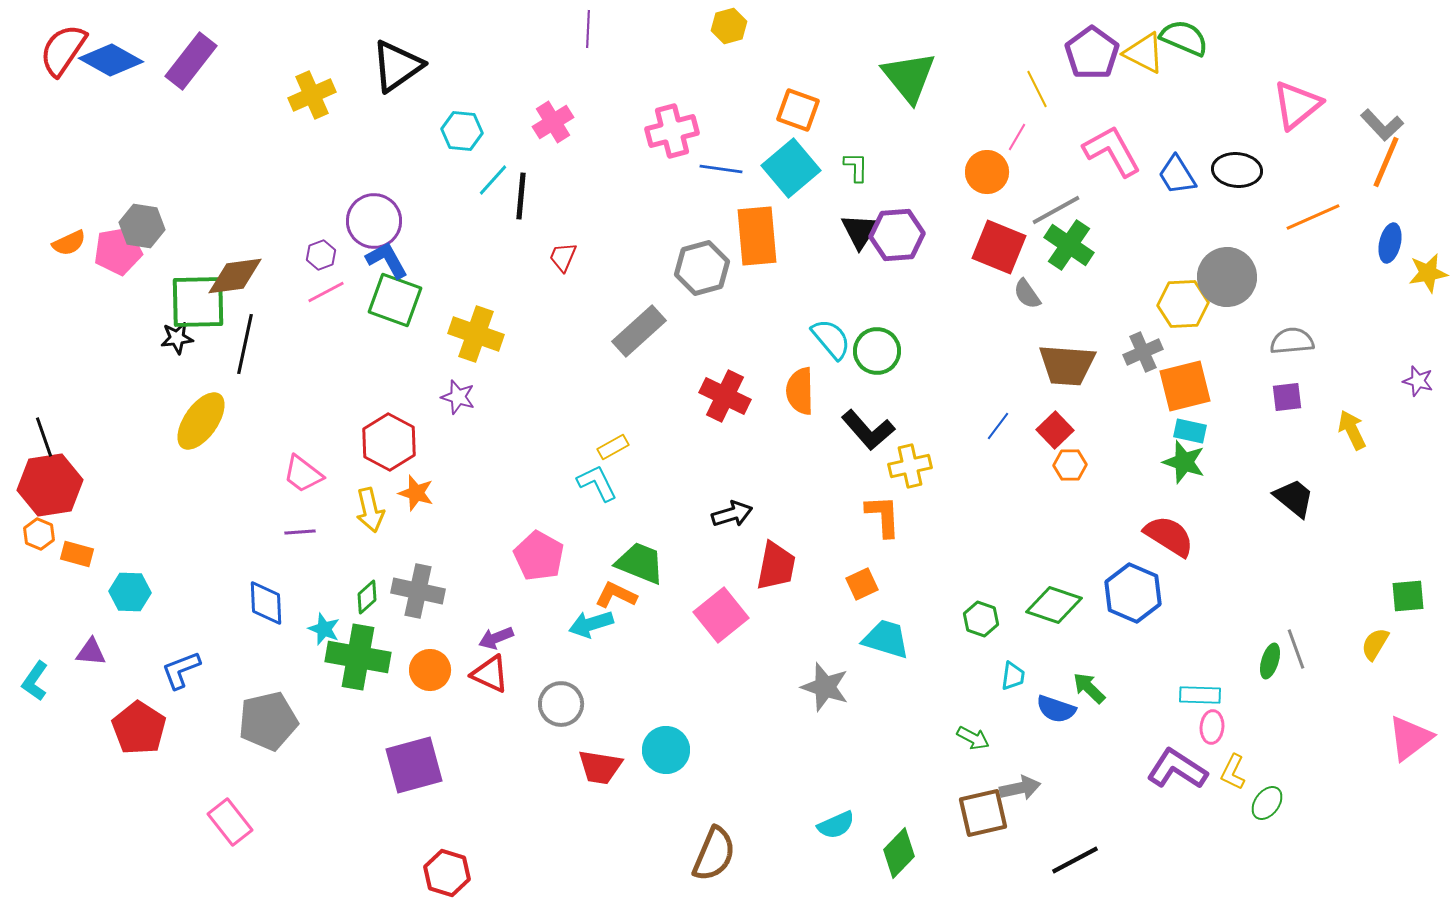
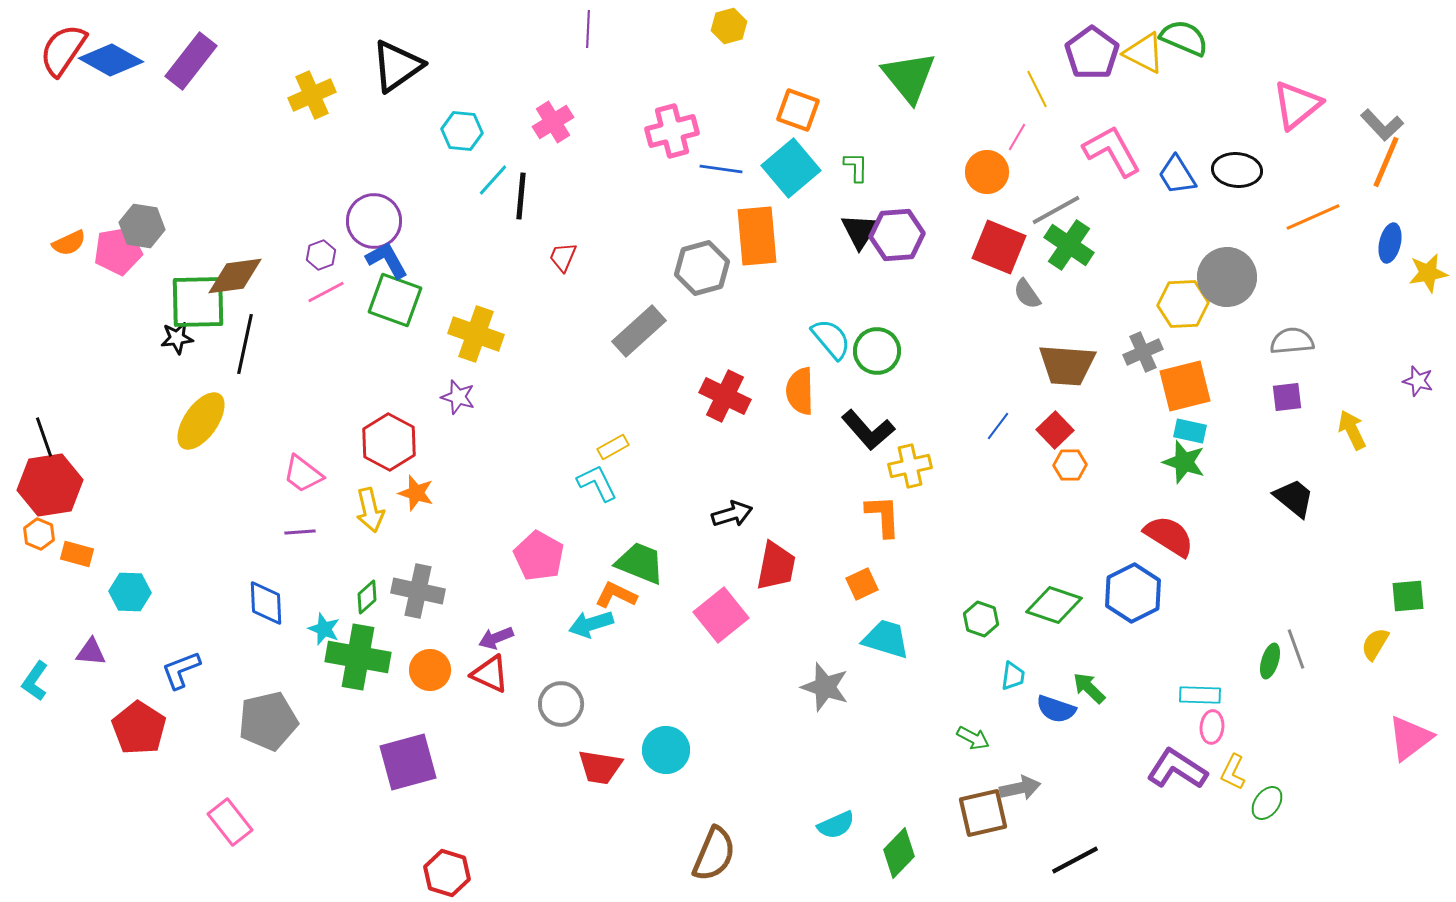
blue hexagon at (1133, 593): rotated 10 degrees clockwise
purple square at (414, 765): moved 6 px left, 3 px up
